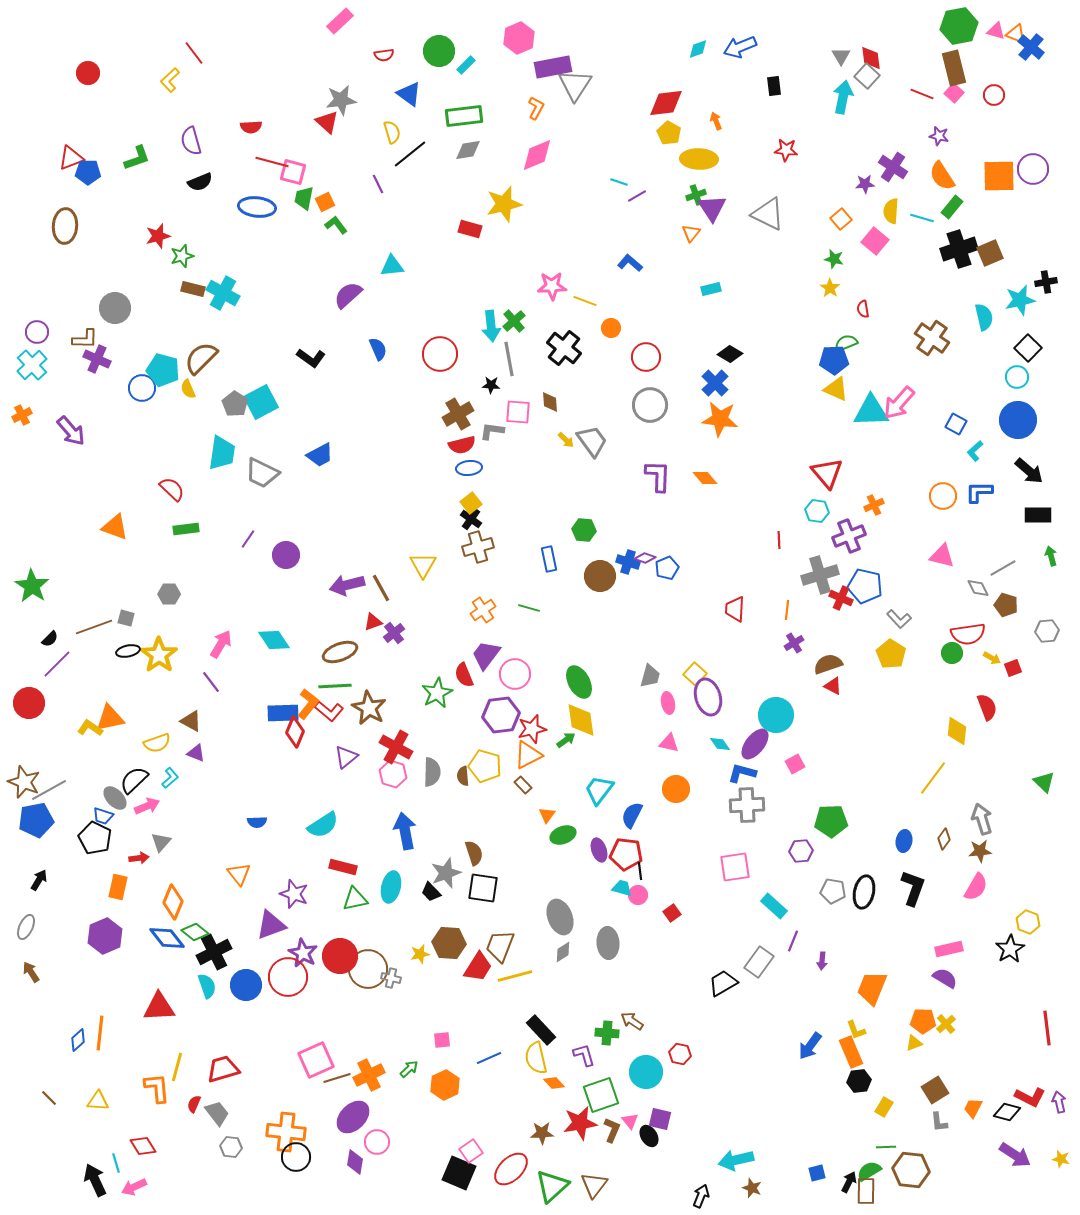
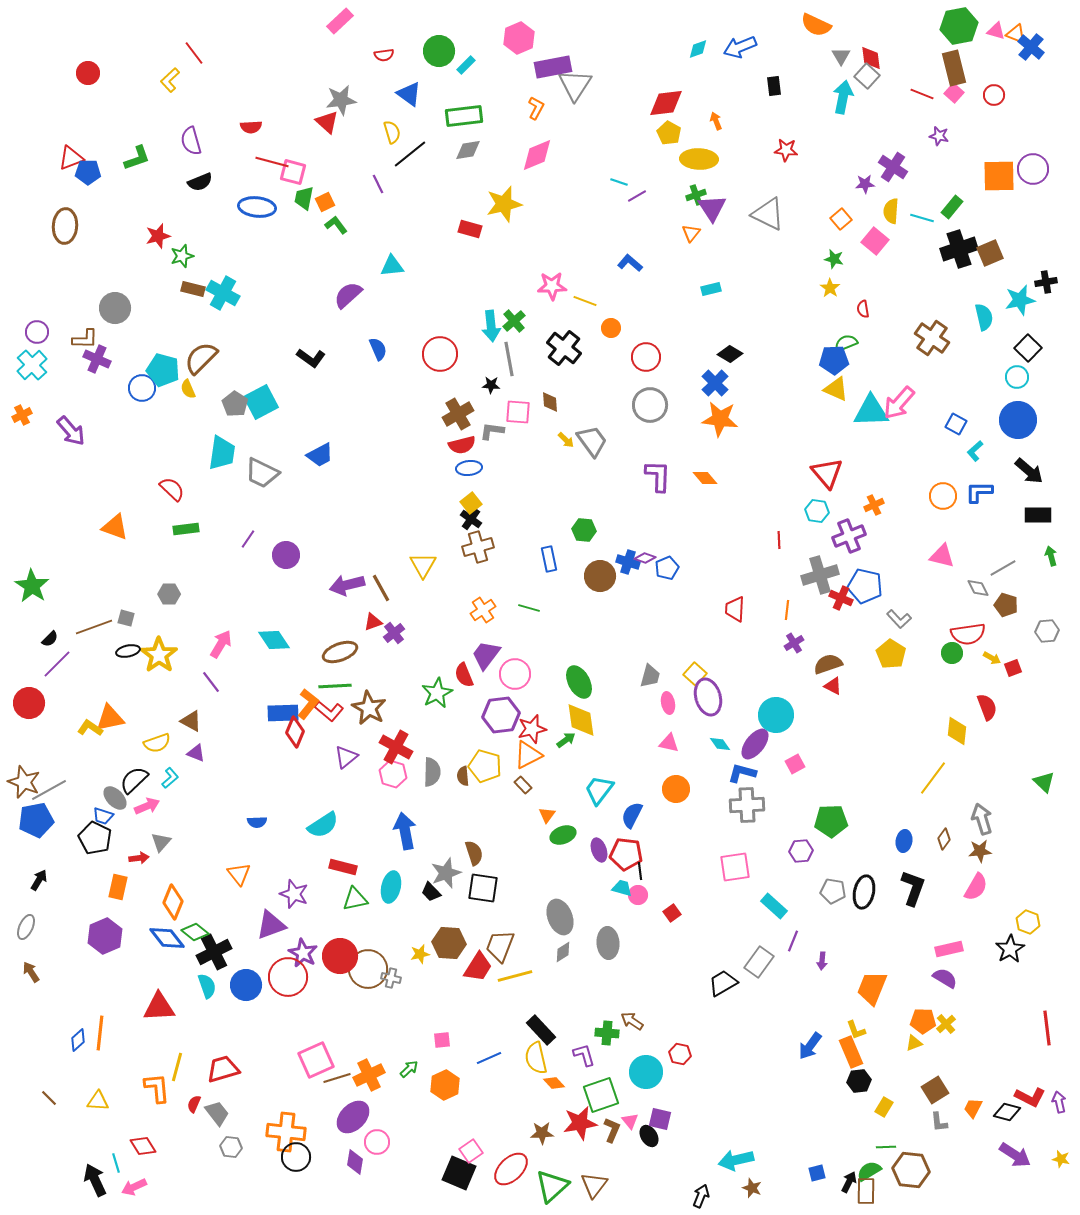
orange semicircle at (942, 176): moved 126 px left, 151 px up; rotated 32 degrees counterclockwise
